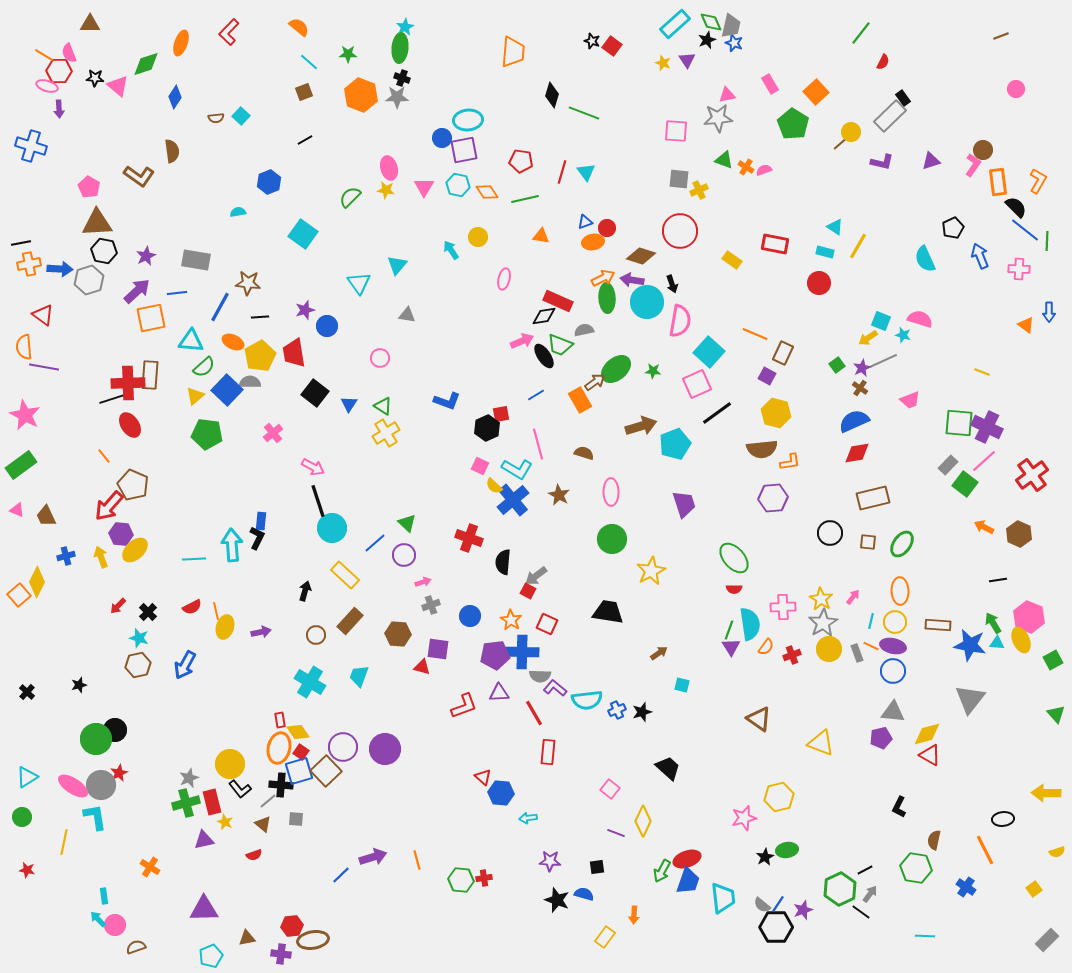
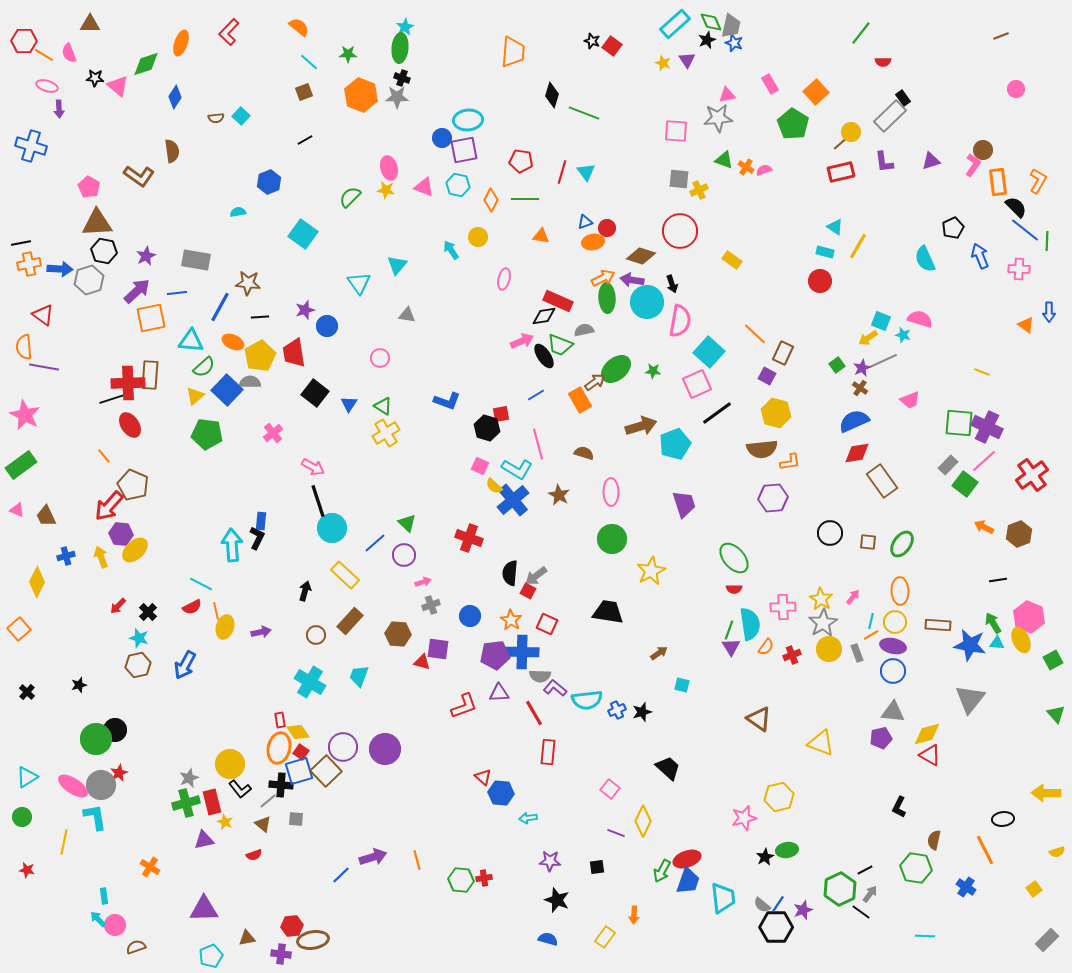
red semicircle at (883, 62): rotated 63 degrees clockwise
red hexagon at (59, 71): moved 35 px left, 30 px up
purple L-shape at (882, 162): moved 2 px right; rotated 70 degrees clockwise
pink triangle at (424, 187): rotated 40 degrees counterclockwise
orange diamond at (487, 192): moved 4 px right, 8 px down; rotated 60 degrees clockwise
green line at (525, 199): rotated 12 degrees clockwise
red rectangle at (775, 244): moved 66 px right, 72 px up; rotated 24 degrees counterclockwise
red circle at (819, 283): moved 1 px right, 2 px up
orange line at (755, 334): rotated 20 degrees clockwise
black hexagon at (487, 428): rotated 20 degrees counterclockwise
brown rectangle at (873, 498): moved 9 px right, 17 px up; rotated 68 degrees clockwise
brown hexagon at (1019, 534): rotated 15 degrees clockwise
cyan line at (194, 559): moved 7 px right, 25 px down; rotated 30 degrees clockwise
black semicircle at (503, 562): moved 7 px right, 11 px down
orange square at (19, 595): moved 34 px down
orange line at (871, 646): moved 11 px up; rotated 56 degrees counterclockwise
red triangle at (422, 667): moved 5 px up
blue semicircle at (584, 894): moved 36 px left, 45 px down
